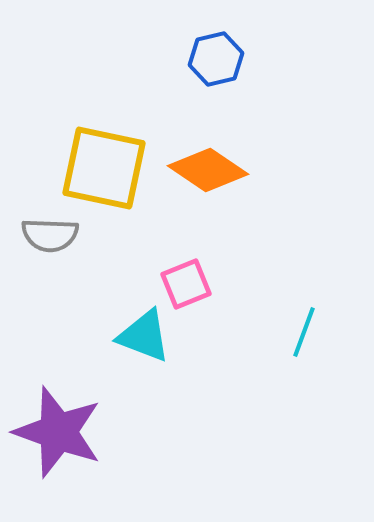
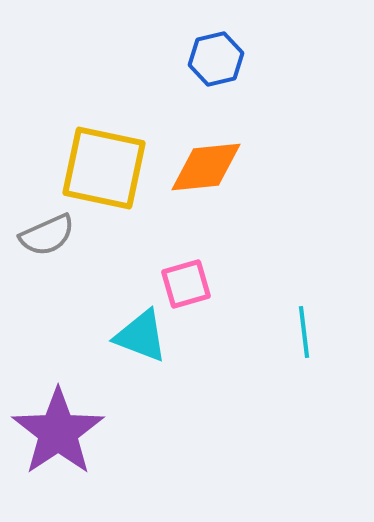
orange diamond: moved 2 px left, 3 px up; rotated 40 degrees counterclockwise
gray semicircle: moved 3 px left; rotated 26 degrees counterclockwise
pink square: rotated 6 degrees clockwise
cyan line: rotated 27 degrees counterclockwise
cyan triangle: moved 3 px left
purple star: rotated 18 degrees clockwise
